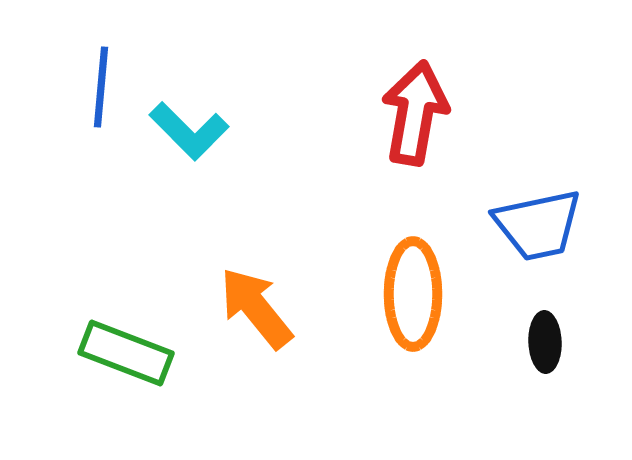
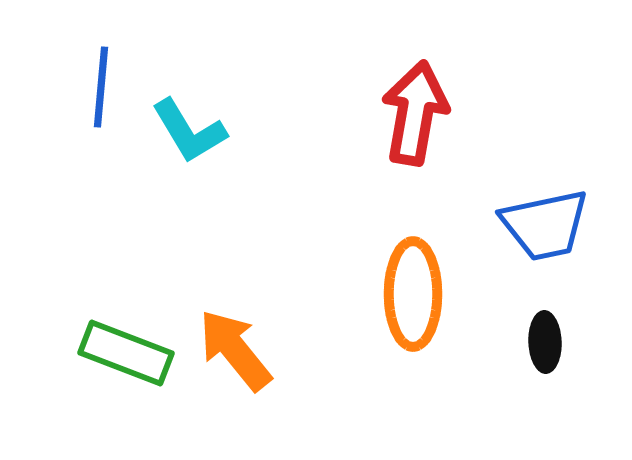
cyan L-shape: rotated 14 degrees clockwise
blue trapezoid: moved 7 px right
orange arrow: moved 21 px left, 42 px down
